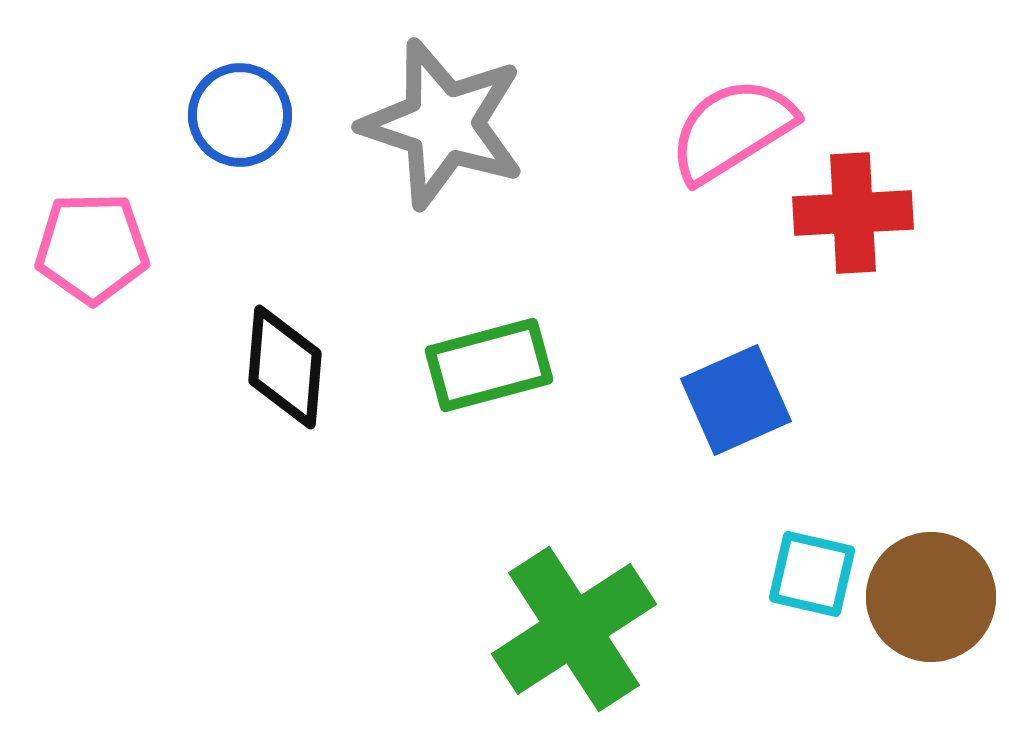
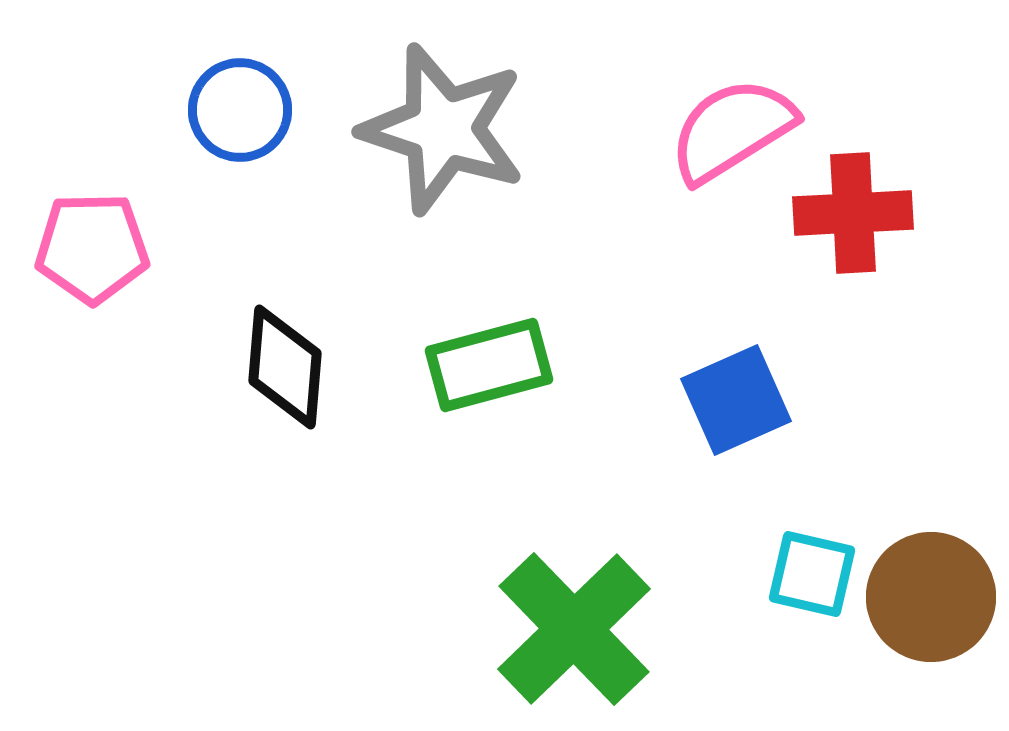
blue circle: moved 5 px up
gray star: moved 5 px down
green cross: rotated 11 degrees counterclockwise
